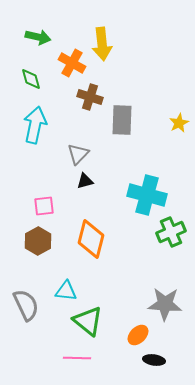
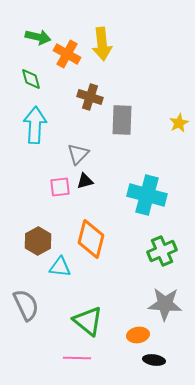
orange cross: moved 5 px left, 9 px up
cyan arrow: rotated 9 degrees counterclockwise
pink square: moved 16 px right, 19 px up
green cross: moved 9 px left, 19 px down
cyan triangle: moved 6 px left, 24 px up
orange ellipse: rotated 35 degrees clockwise
